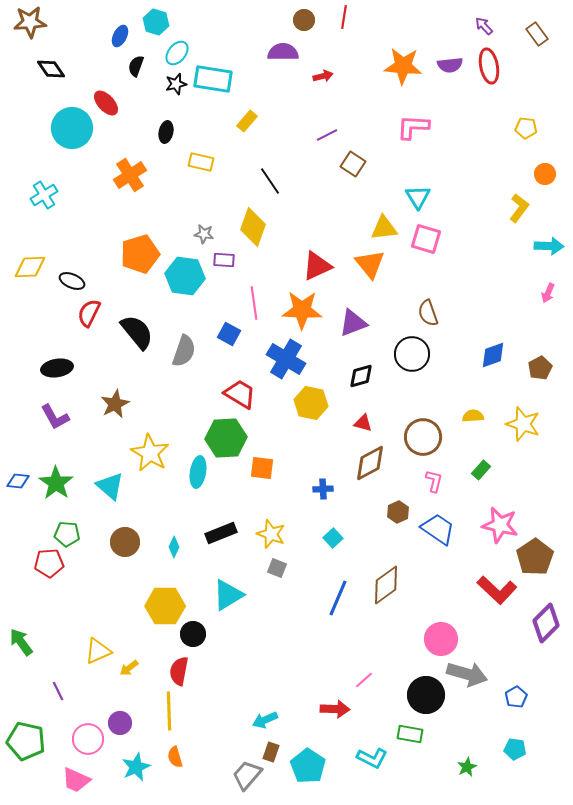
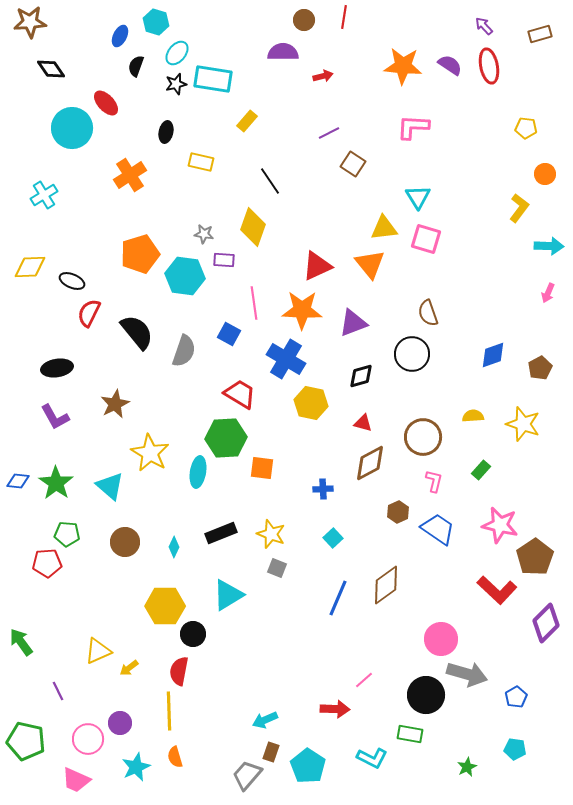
brown rectangle at (537, 34): moved 3 px right; rotated 70 degrees counterclockwise
purple semicircle at (450, 65): rotated 140 degrees counterclockwise
purple line at (327, 135): moved 2 px right, 2 px up
red pentagon at (49, 563): moved 2 px left
